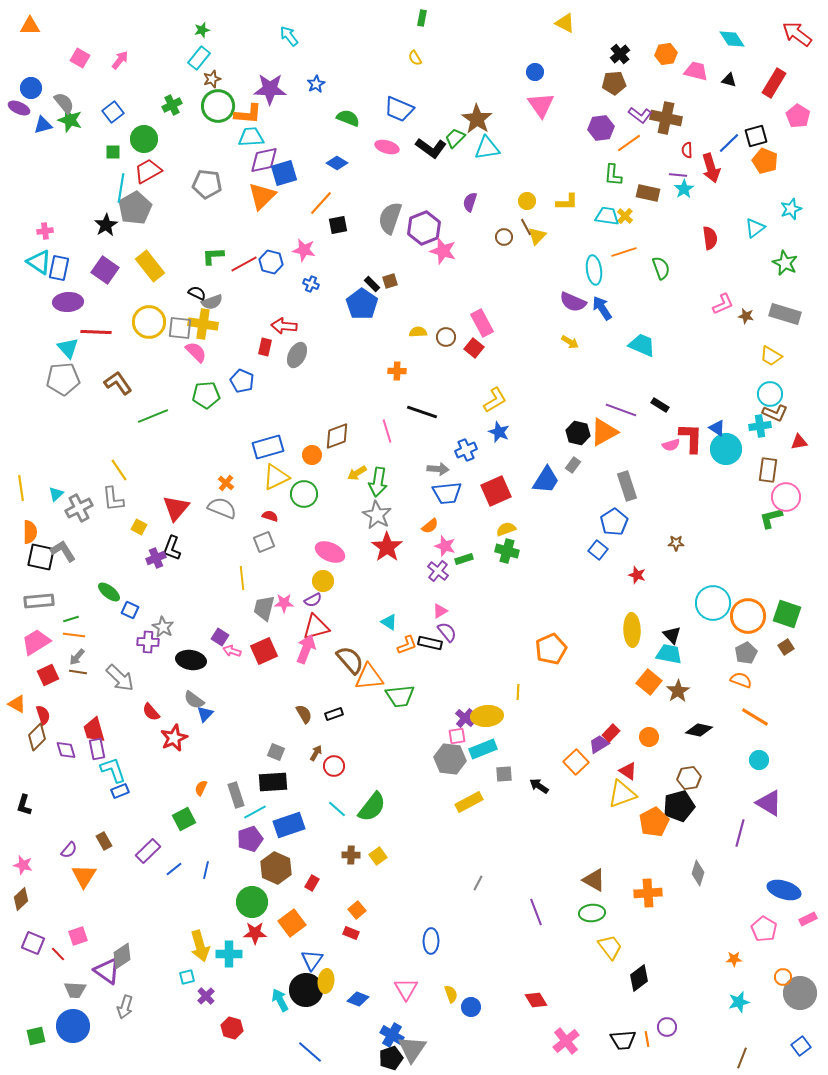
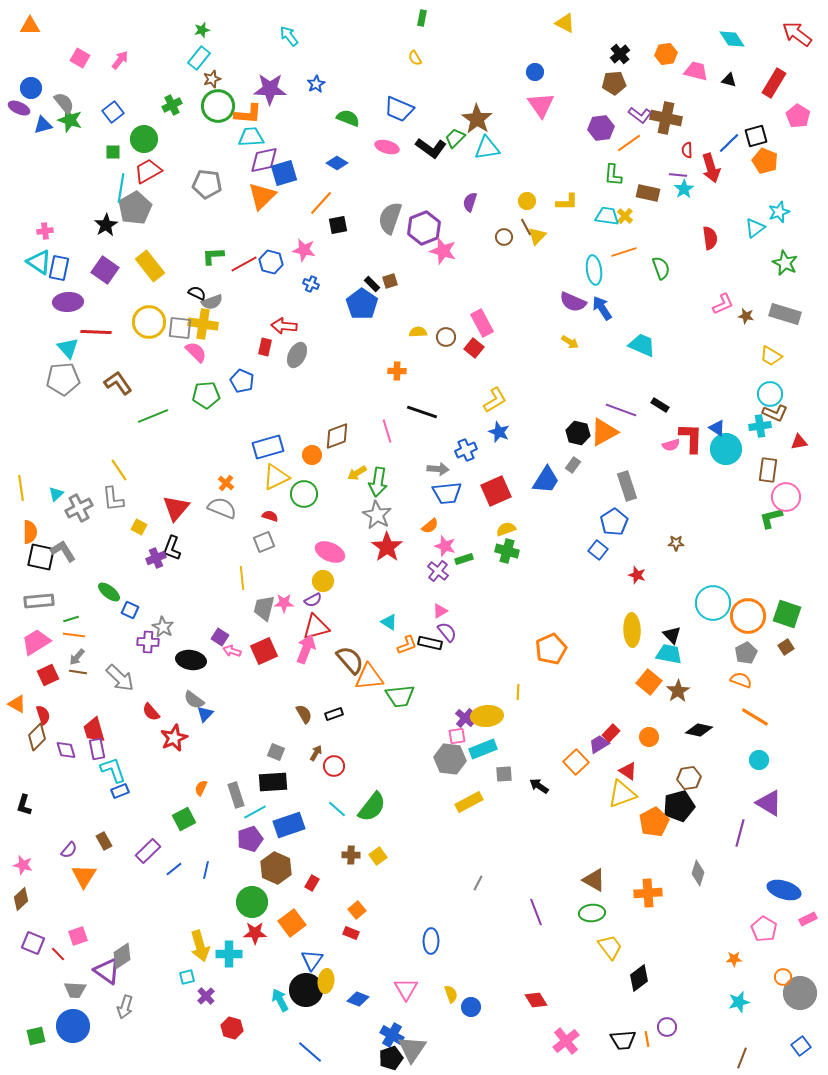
cyan star at (791, 209): moved 12 px left, 3 px down
